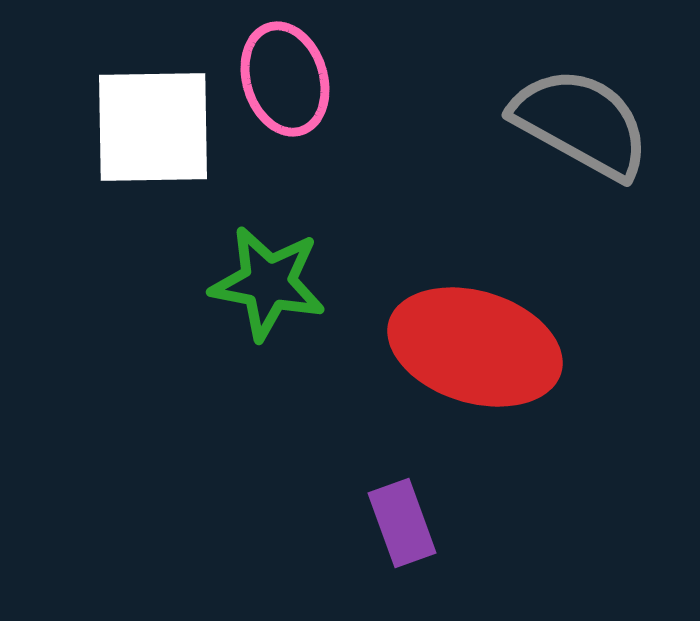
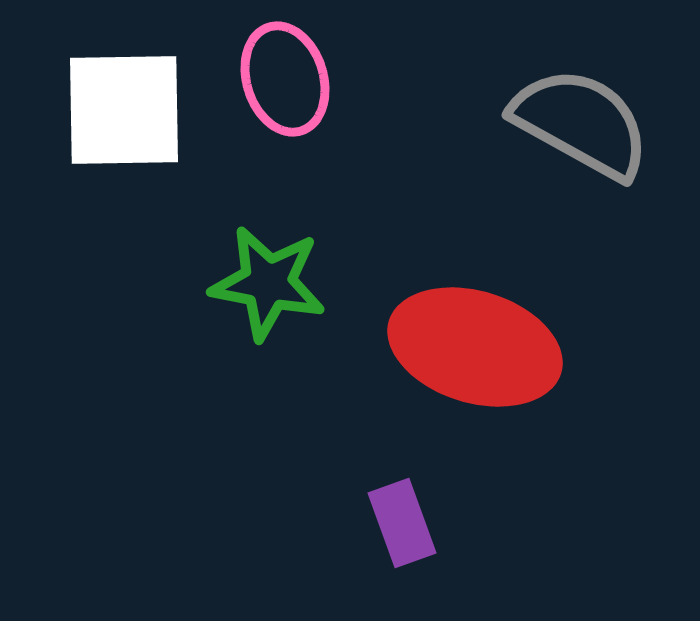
white square: moved 29 px left, 17 px up
